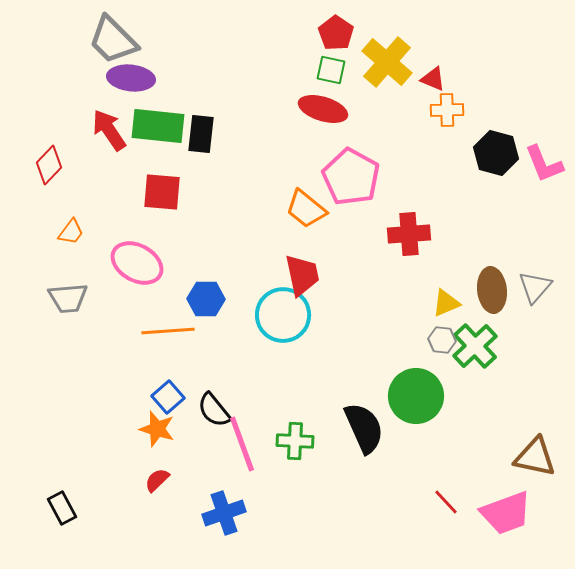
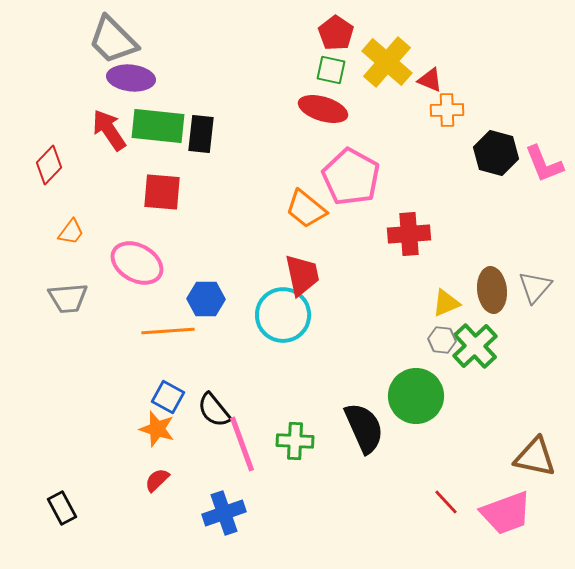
red triangle at (433, 79): moved 3 px left, 1 px down
blue square at (168, 397): rotated 20 degrees counterclockwise
